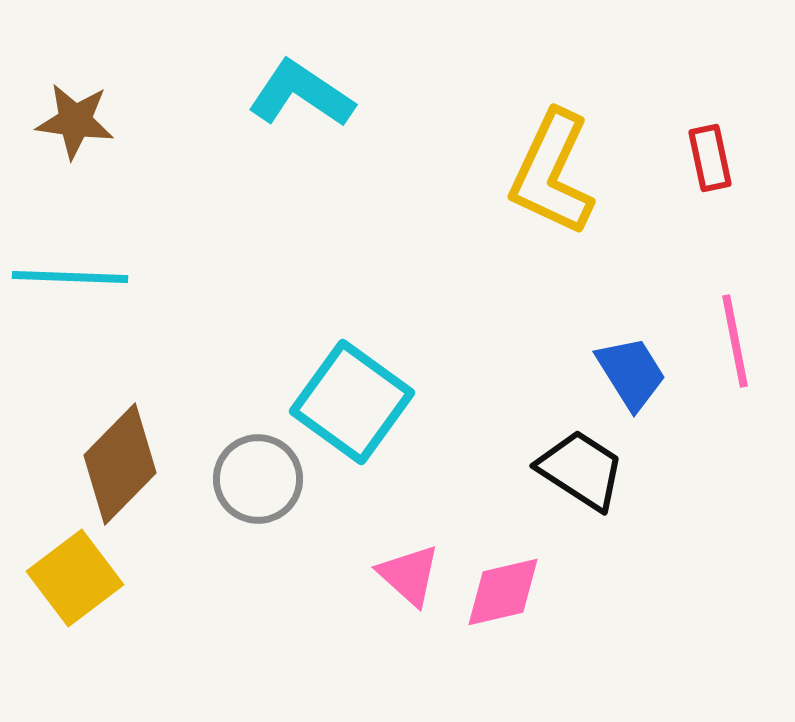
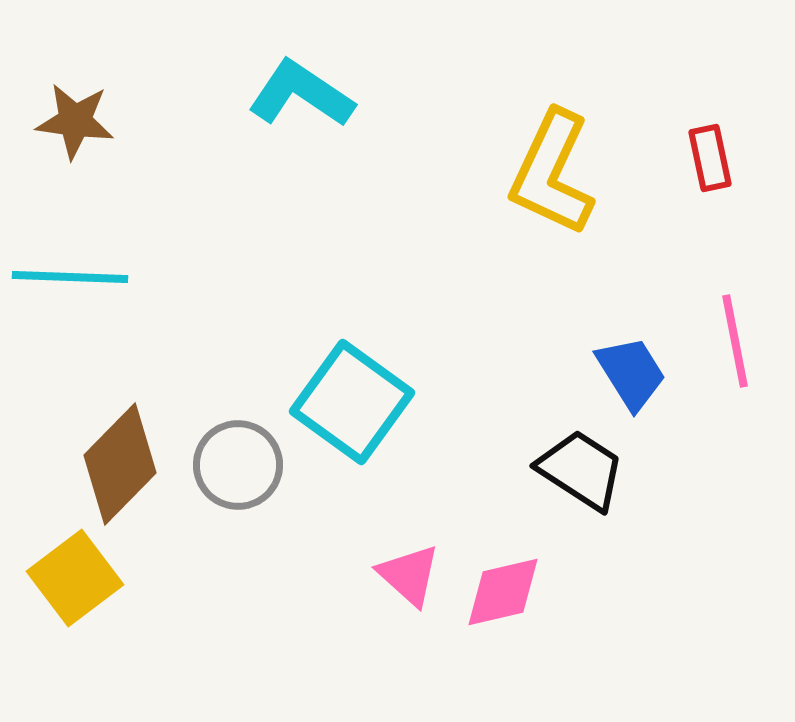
gray circle: moved 20 px left, 14 px up
